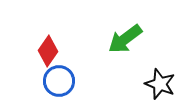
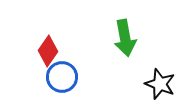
green arrow: moved 1 px up; rotated 63 degrees counterclockwise
blue circle: moved 3 px right, 4 px up
